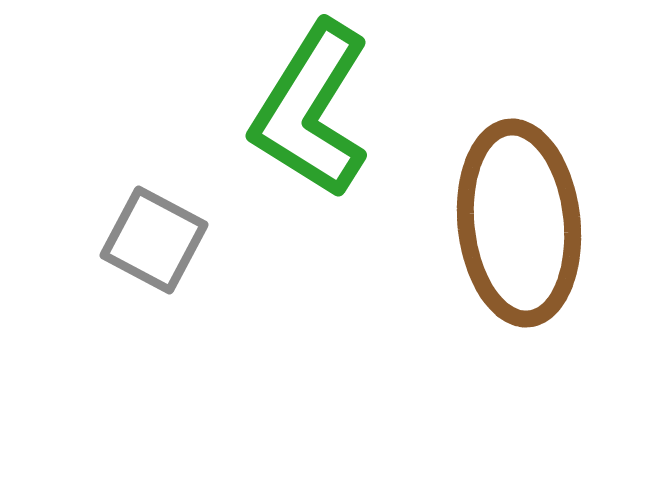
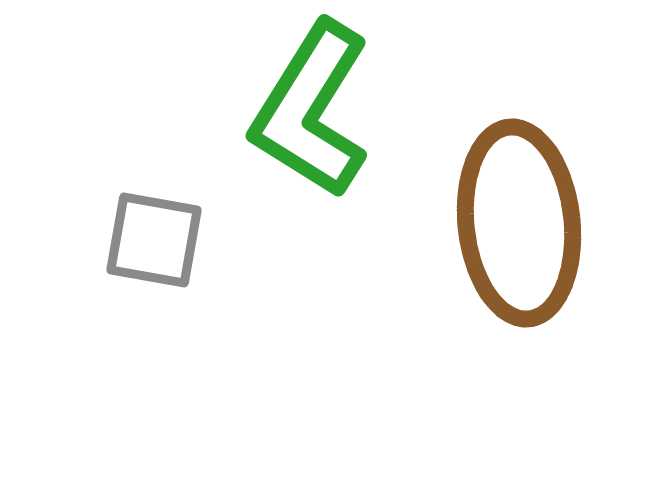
gray square: rotated 18 degrees counterclockwise
